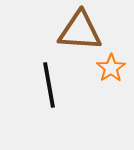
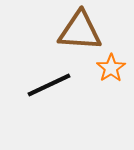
black line: rotated 75 degrees clockwise
